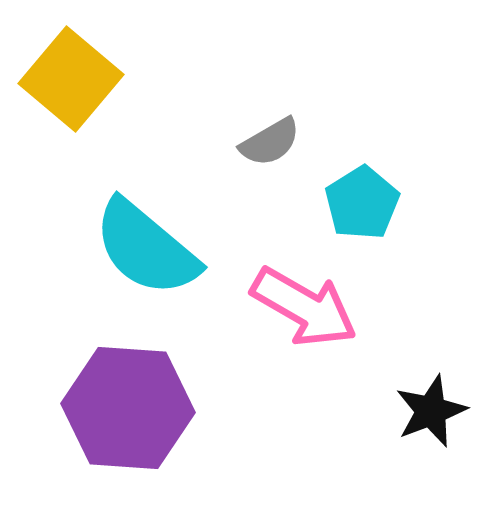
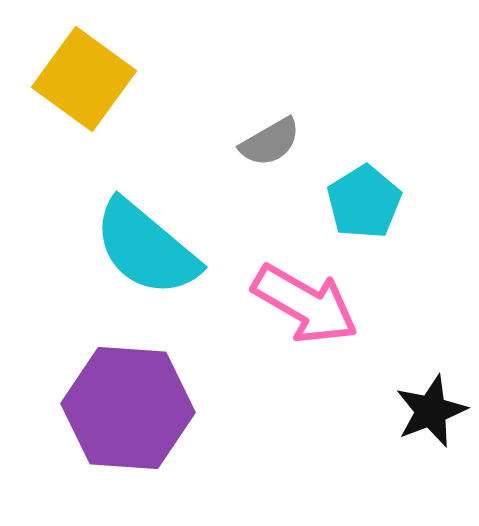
yellow square: moved 13 px right; rotated 4 degrees counterclockwise
cyan pentagon: moved 2 px right, 1 px up
pink arrow: moved 1 px right, 3 px up
